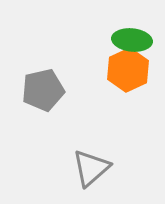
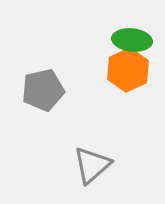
gray triangle: moved 1 px right, 3 px up
